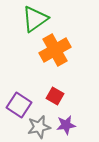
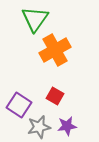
green triangle: rotated 20 degrees counterclockwise
purple star: moved 1 px right, 1 px down
